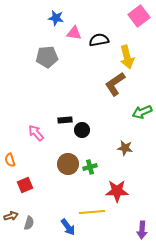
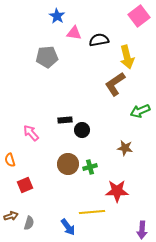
blue star: moved 1 px right, 2 px up; rotated 21 degrees clockwise
green arrow: moved 2 px left, 1 px up
pink arrow: moved 5 px left
